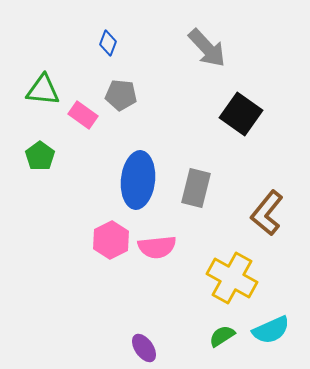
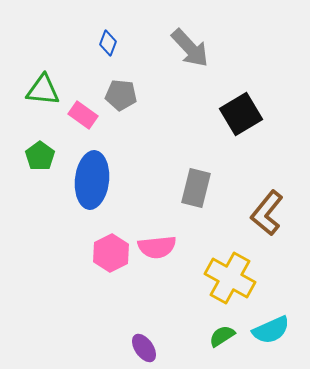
gray arrow: moved 17 px left
black square: rotated 24 degrees clockwise
blue ellipse: moved 46 px left
pink hexagon: moved 13 px down
yellow cross: moved 2 px left
